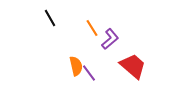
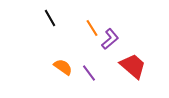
orange semicircle: moved 13 px left, 1 px down; rotated 42 degrees counterclockwise
